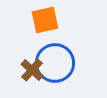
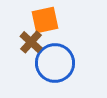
brown cross: moved 1 px left, 28 px up
